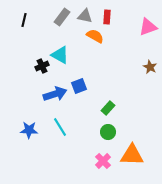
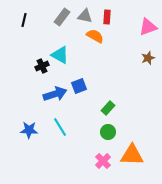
brown star: moved 2 px left, 9 px up; rotated 24 degrees clockwise
